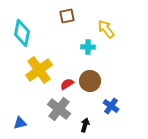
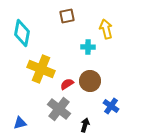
yellow arrow: rotated 24 degrees clockwise
yellow cross: moved 2 px right, 1 px up; rotated 32 degrees counterclockwise
